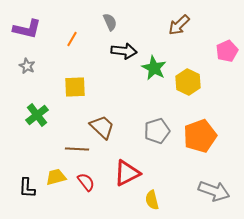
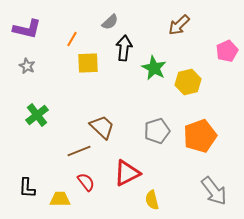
gray semicircle: rotated 72 degrees clockwise
black arrow: moved 3 px up; rotated 90 degrees counterclockwise
yellow hexagon: rotated 20 degrees clockwise
yellow square: moved 13 px right, 24 px up
brown line: moved 2 px right, 2 px down; rotated 25 degrees counterclockwise
yellow trapezoid: moved 4 px right, 22 px down; rotated 15 degrees clockwise
gray arrow: rotated 32 degrees clockwise
